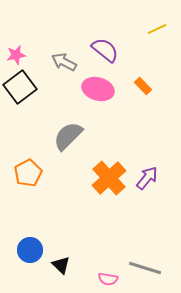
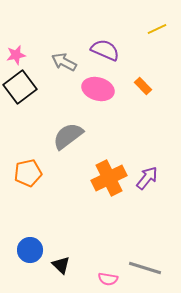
purple semicircle: rotated 16 degrees counterclockwise
gray semicircle: rotated 8 degrees clockwise
orange pentagon: rotated 16 degrees clockwise
orange cross: rotated 16 degrees clockwise
